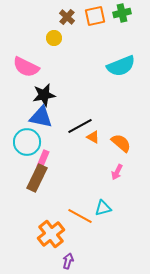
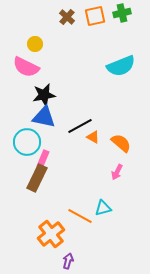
yellow circle: moved 19 px left, 6 px down
blue triangle: moved 3 px right
